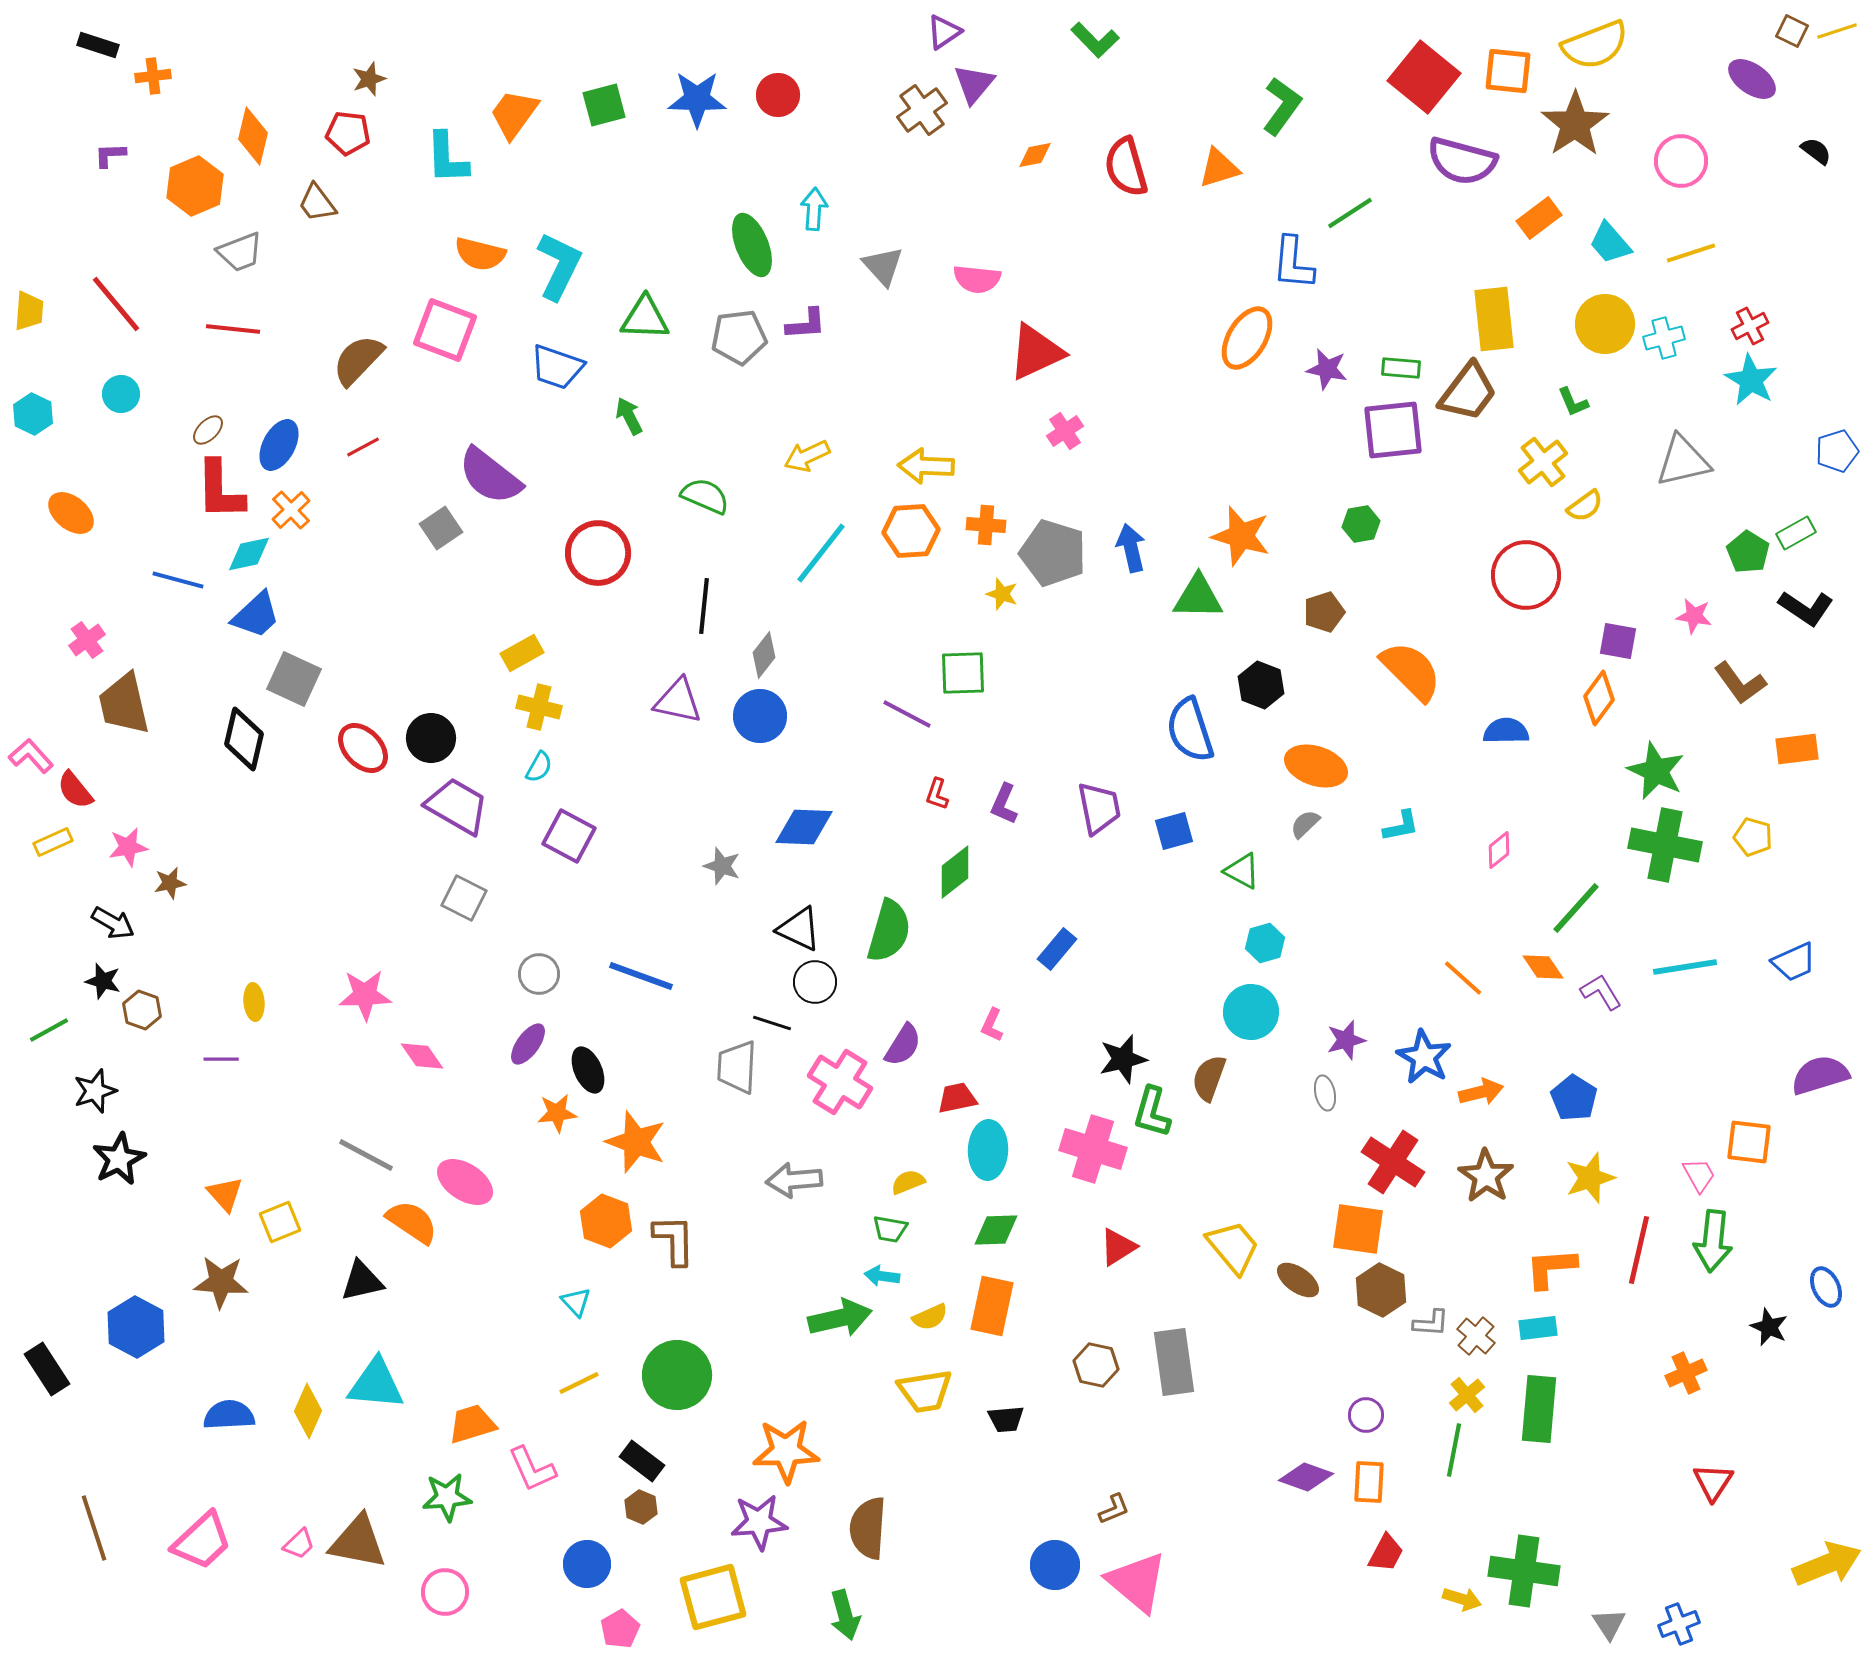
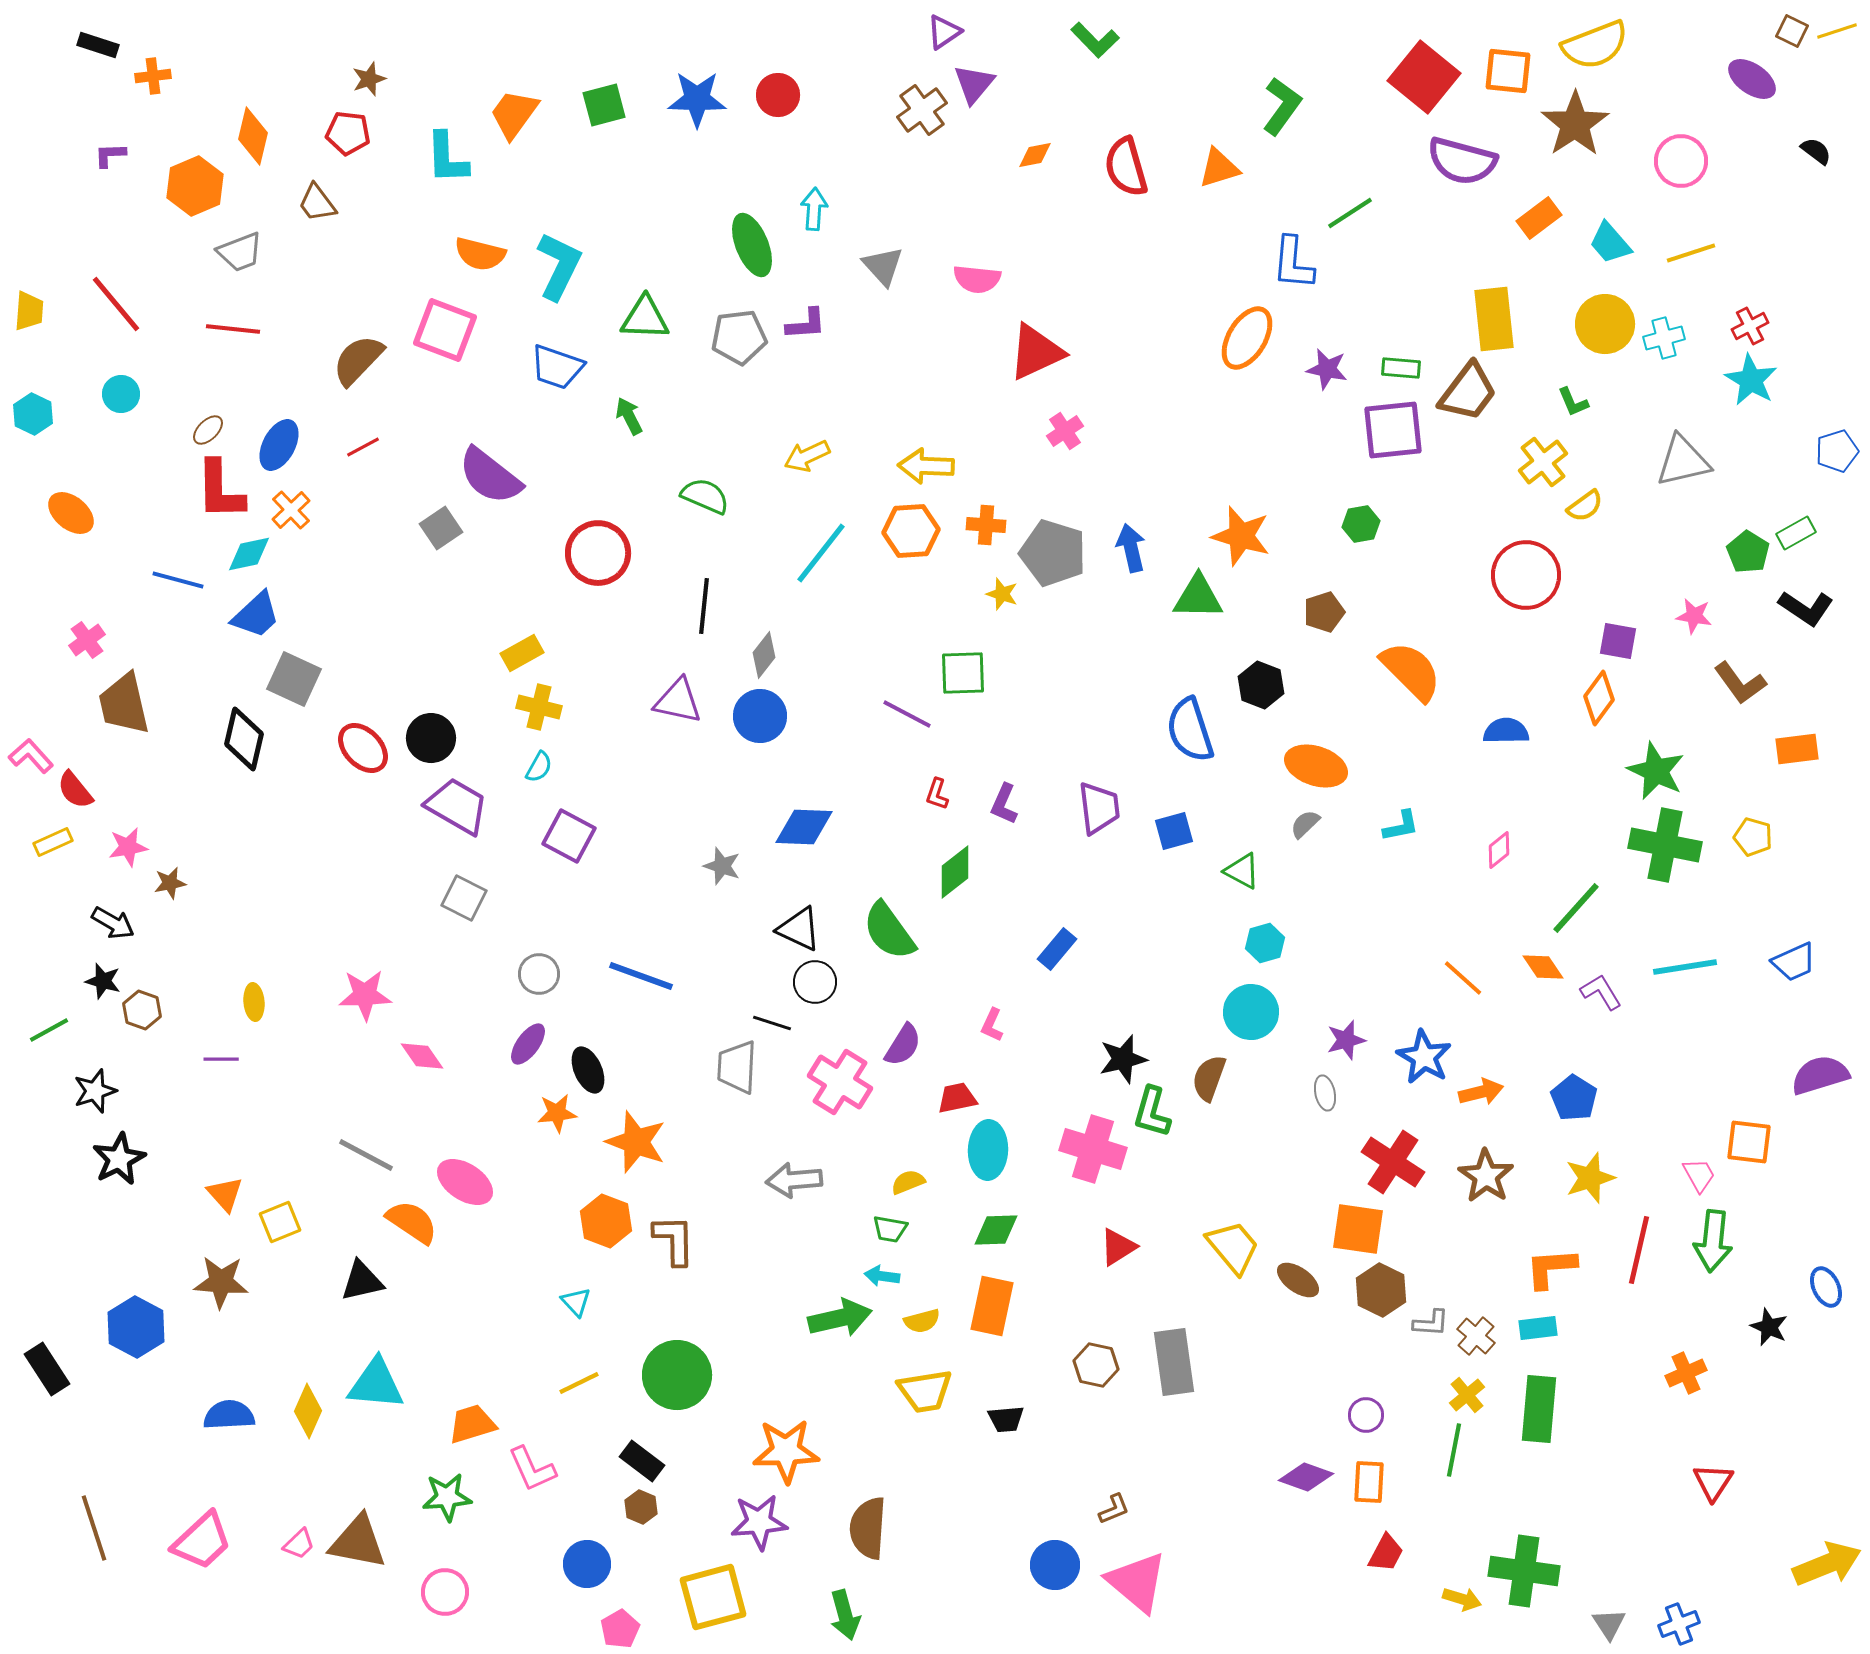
purple trapezoid at (1099, 808): rotated 4 degrees clockwise
green semicircle at (889, 931): rotated 128 degrees clockwise
yellow semicircle at (930, 1317): moved 8 px left, 4 px down; rotated 9 degrees clockwise
